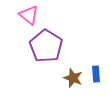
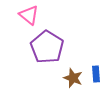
purple pentagon: moved 1 px right, 1 px down
